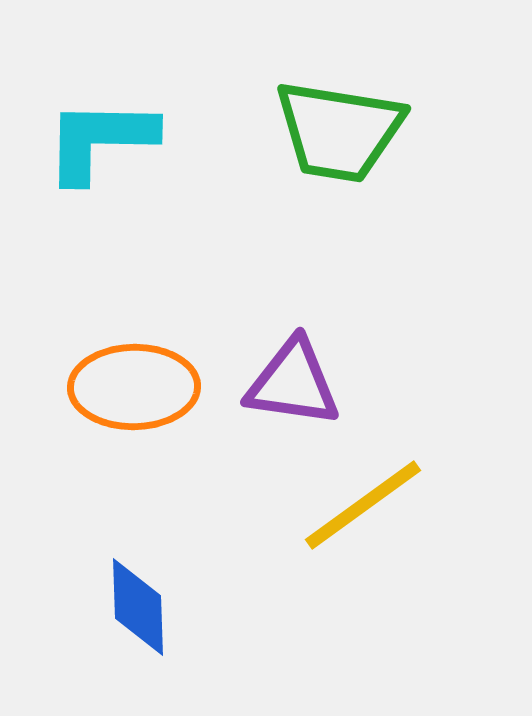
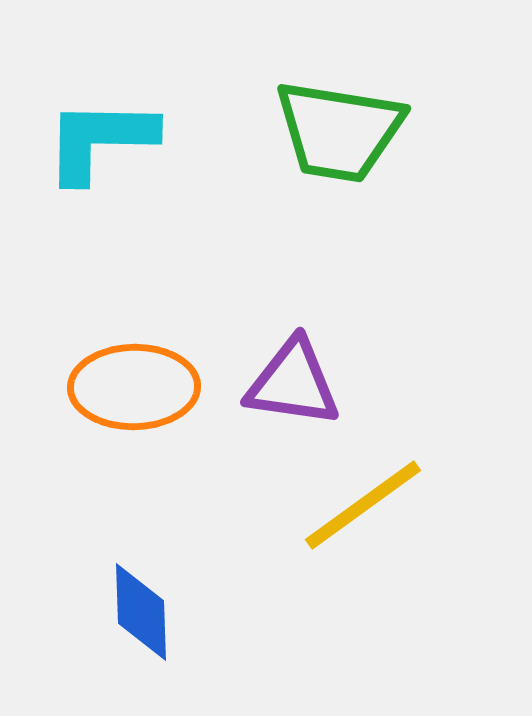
blue diamond: moved 3 px right, 5 px down
